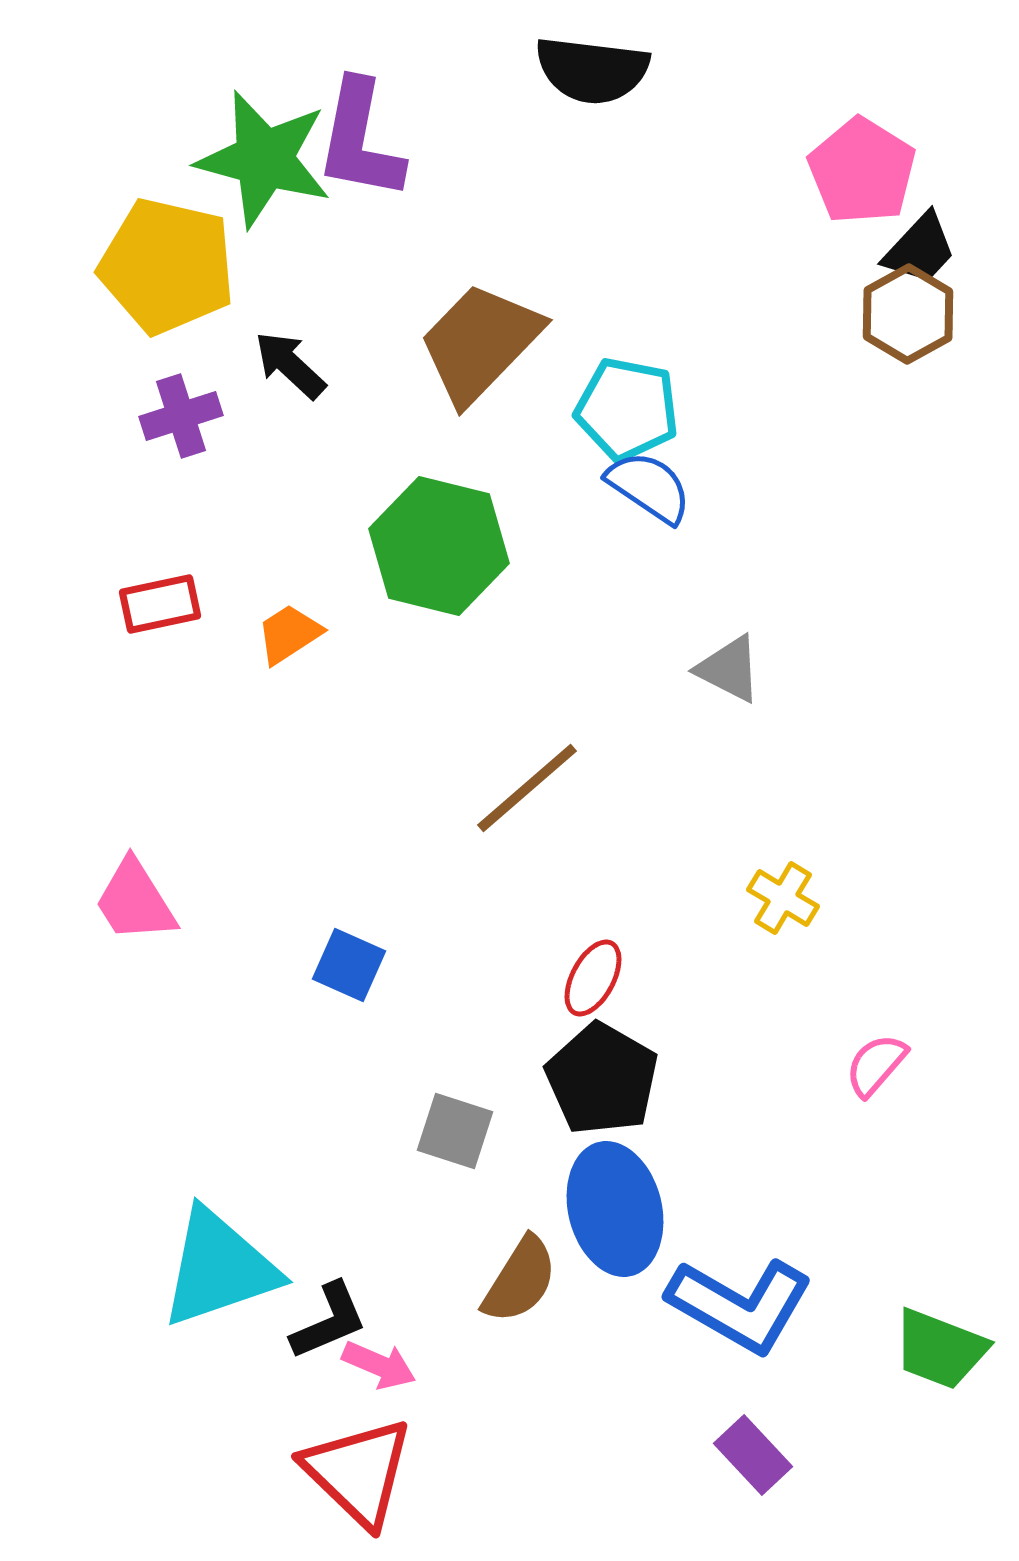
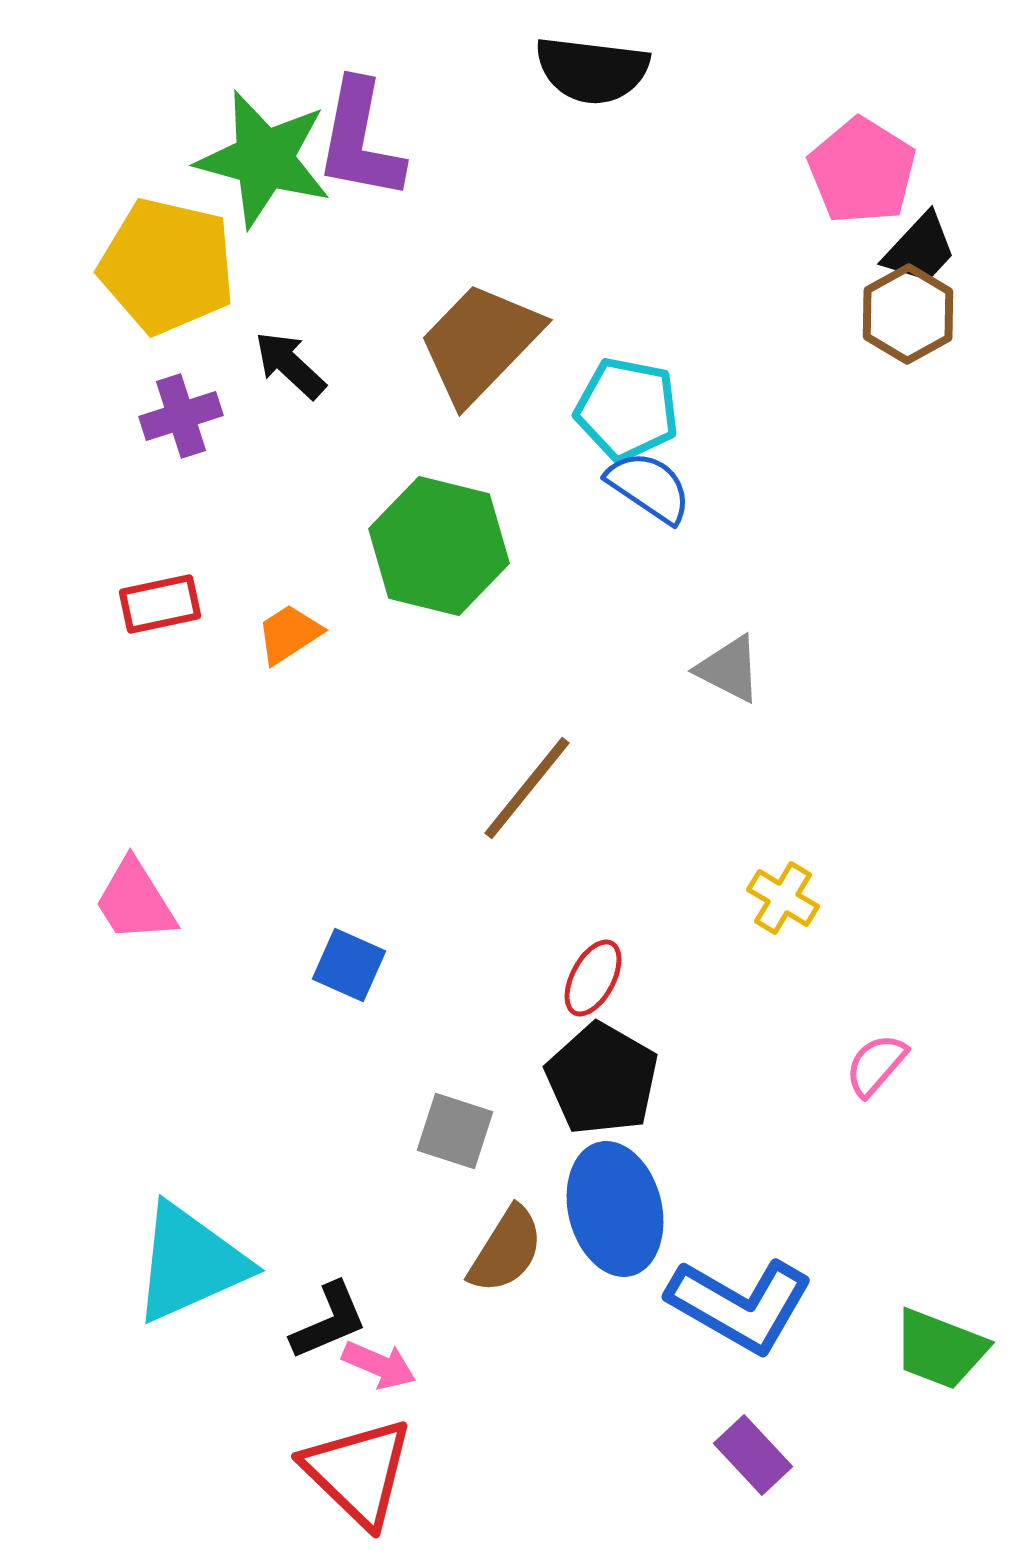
brown line: rotated 10 degrees counterclockwise
cyan triangle: moved 29 px left, 5 px up; rotated 5 degrees counterclockwise
brown semicircle: moved 14 px left, 30 px up
